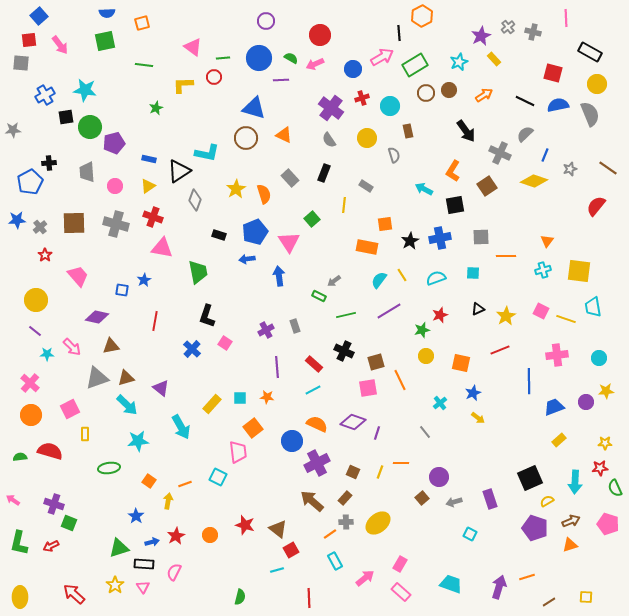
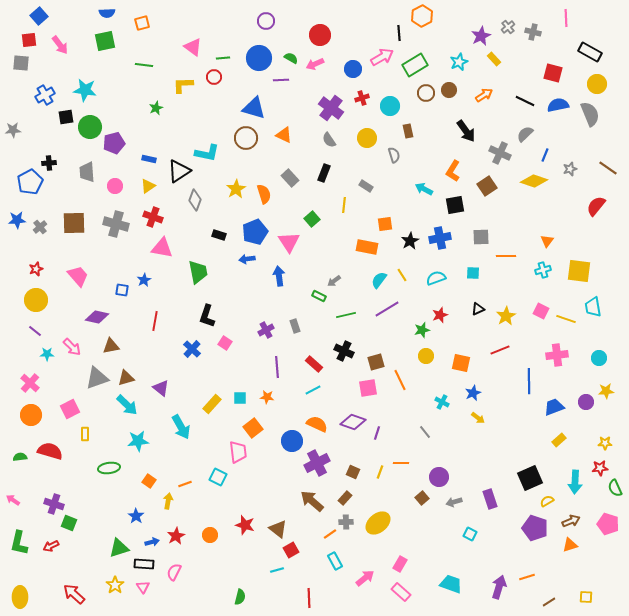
red star at (45, 255): moved 9 px left, 14 px down; rotated 16 degrees clockwise
purple line at (389, 311): moved 2 px left, 2 px up
cyan cross at (440, 403): moved 2 px right, 1 px up; rotated 24 degrees counterclockwise
